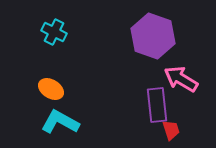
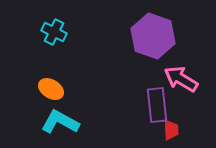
red trapezoid: rotated 15 degrees clockwise
